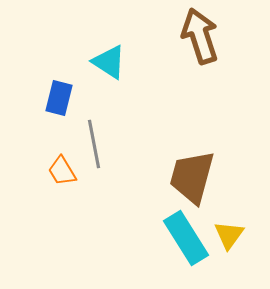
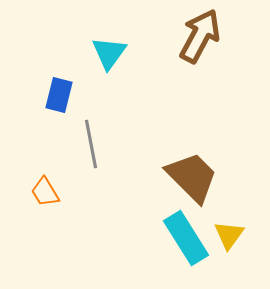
brown arrow: rotated 46 degrees clockwise
cyan triangle: moved 9 px up; rotated 33 degrees clockwise
blue rectangle: moved 3 px up
gray line: moved 3 px left
orange trapezoid: moved 17 px left, 21 px down
brown trapezoid: rotated 120 degrees clockwise
